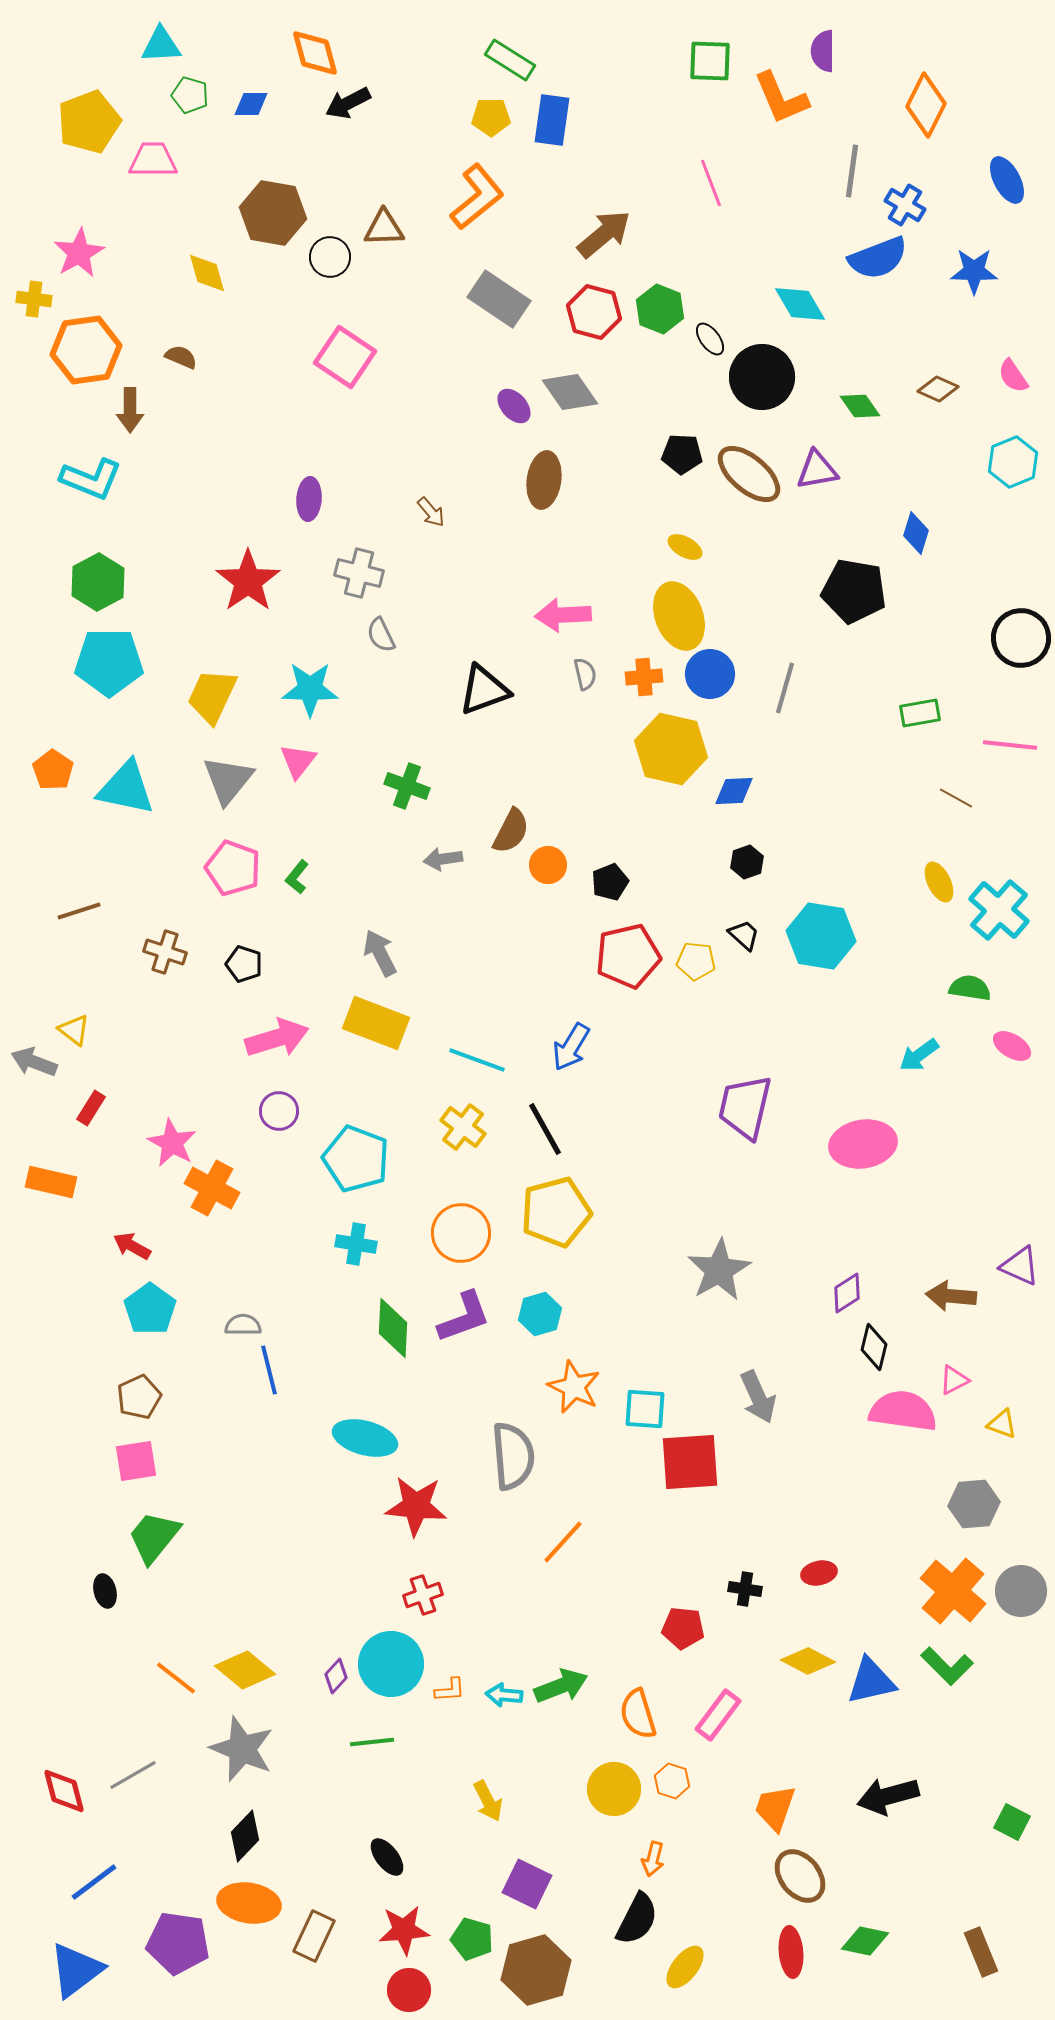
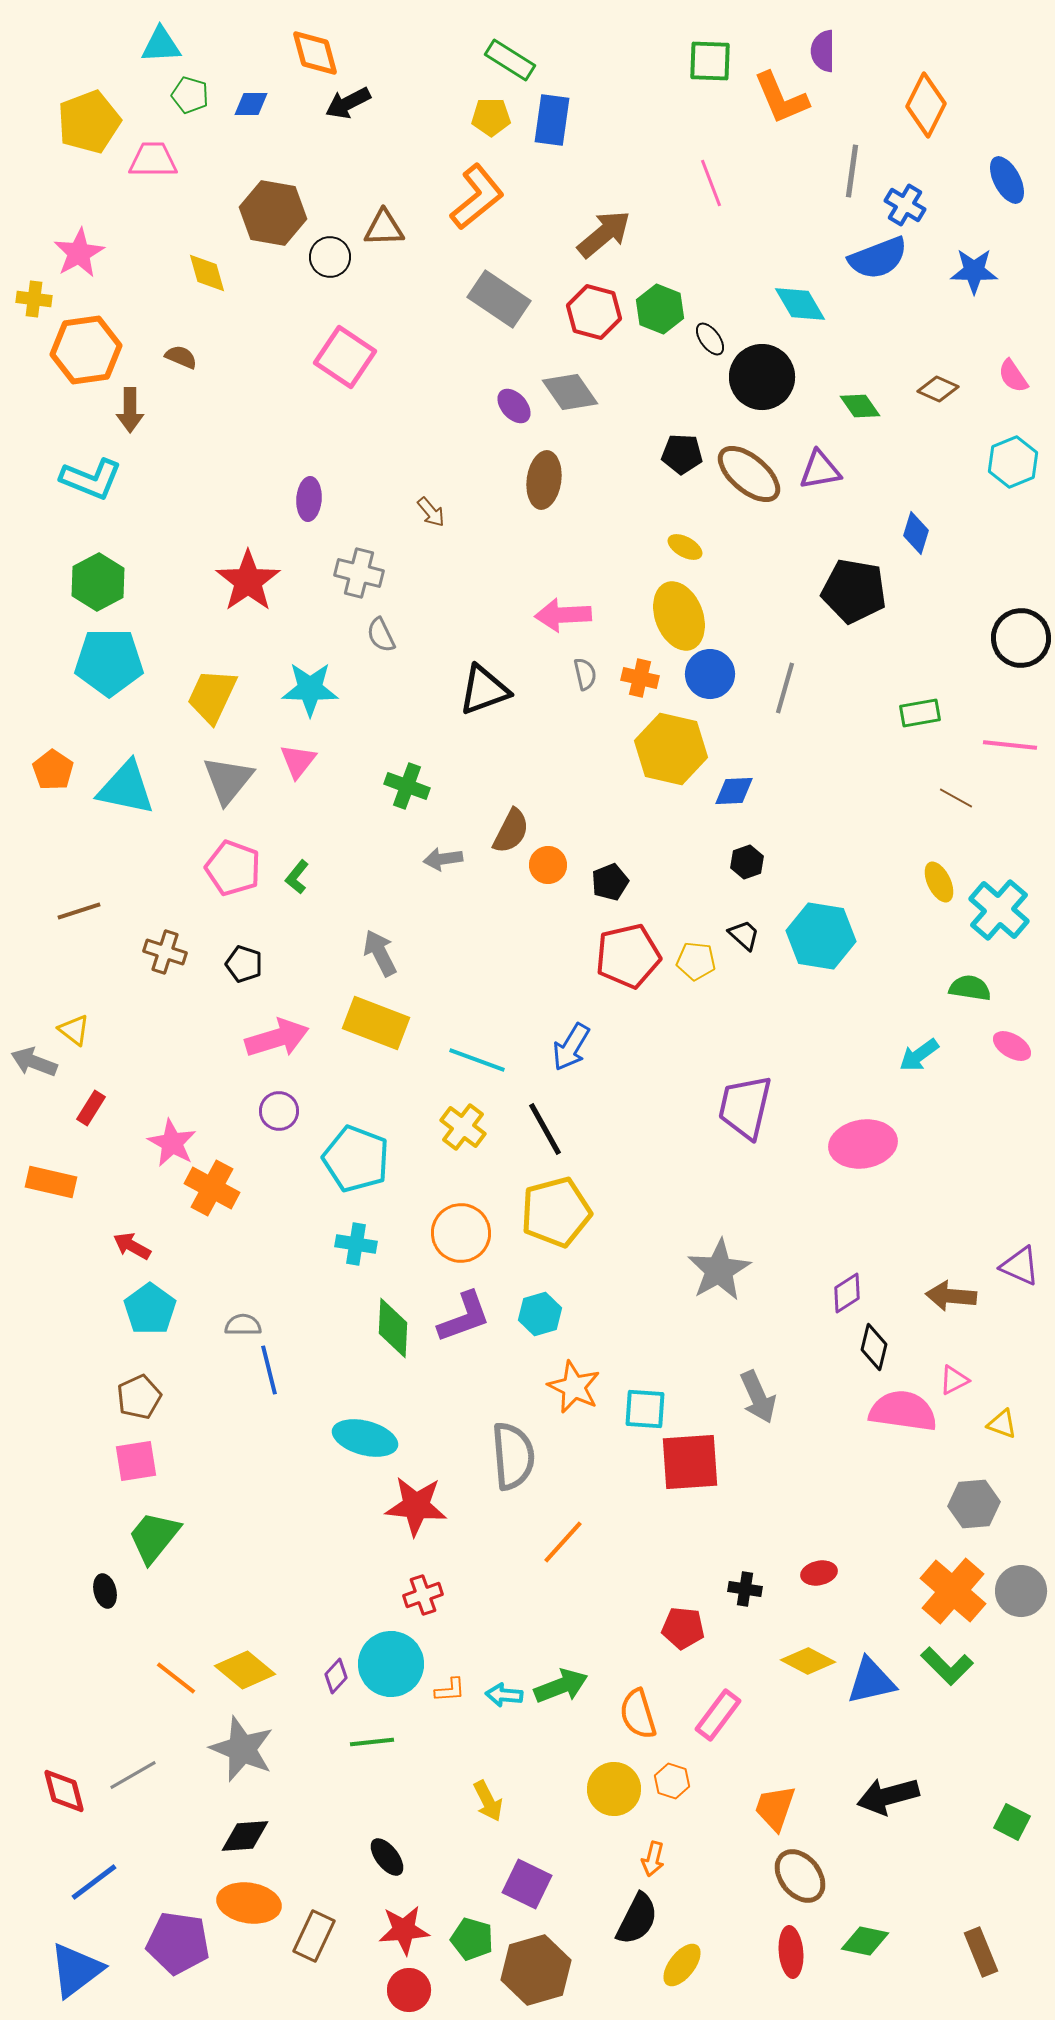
purple triangle at (817, 470): moved 3 px right
orange cross at (644, 677): moved 4 px left, 1 px down; rotated 18 degrees clockwise
black diamond at (245, 1836): rotated 42 degrees clockwise
yellow ellipse at (685, 1967): moved 3 px left, 2 px up
